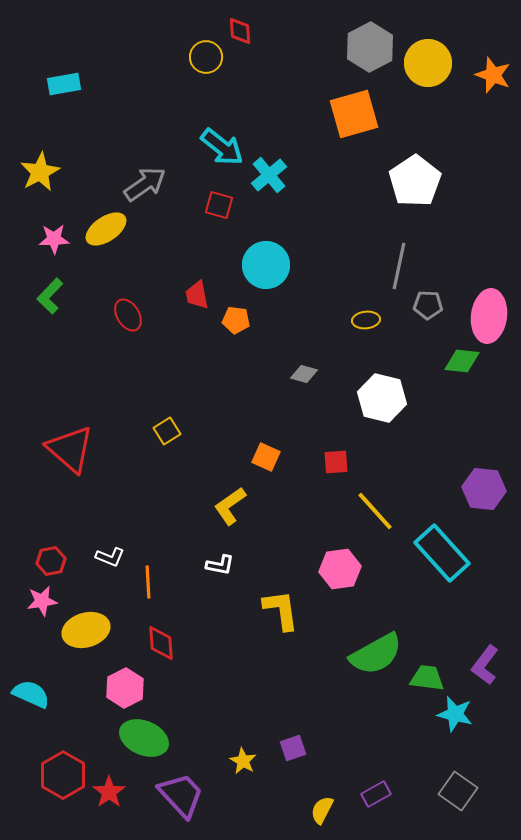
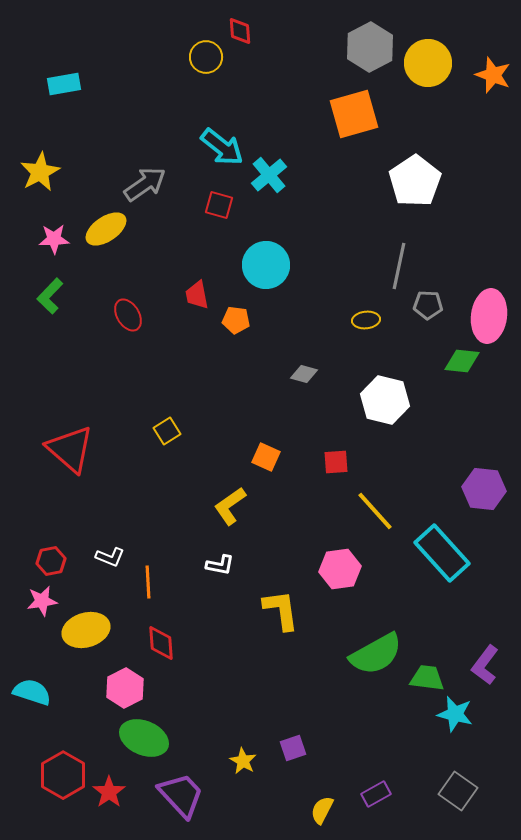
white hexagon at (382, 398): moved 3 px right, 2 px down
cyan semicircle at (31, 694): moved 1 px right, 2 px up; rotated 6 degrees counterclockwise
